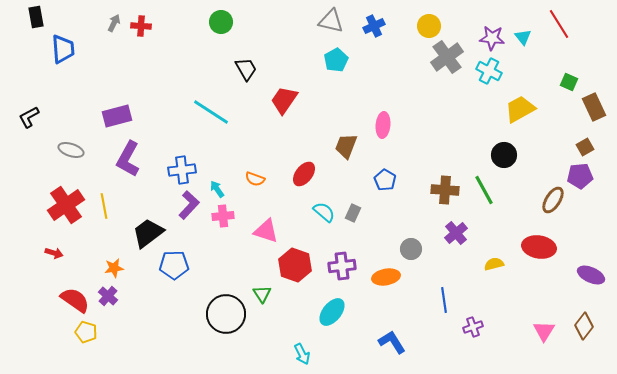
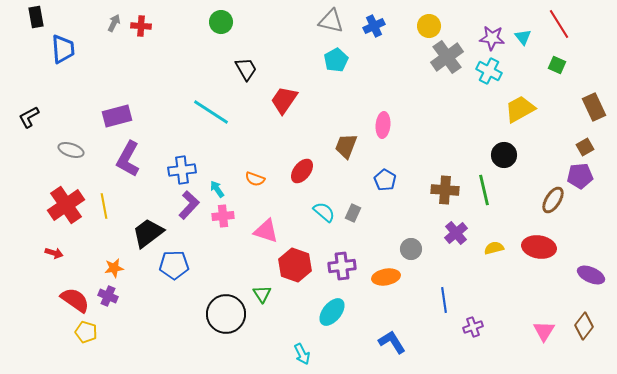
green square at (569, 82): moved 12 px left, 17 px up
red ellipse at (304, 174): moved 2 px left, 3 px up
green line at (484, 190): rotated 16 degrees clockwise
yellow semicircle at (494, 264): moved 16 px up
purple cross at (108, 296): rotated 18 degrees counterclockwise
